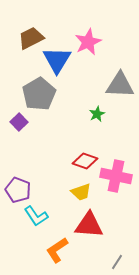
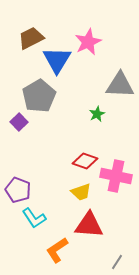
gray pentagon: moved 2 px down
cyan L-shape: moved 2 px left, 2 px down
